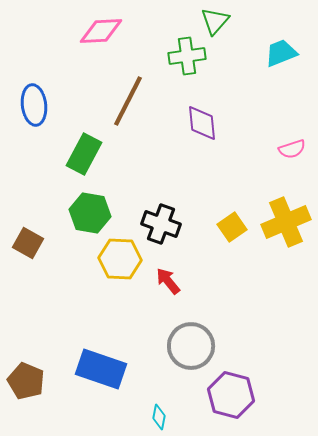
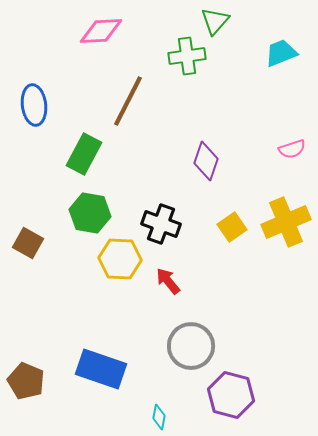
purple diamond: moved 4 px right, 38 px down; rotated 24 degrees clockwise
